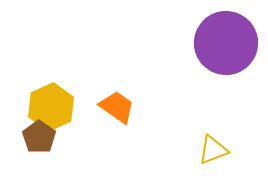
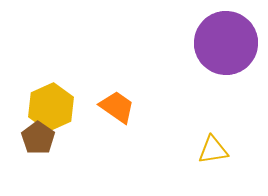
brown pentagon: moved 1 px left, 1 px down
yellow triangle: rotated 12 degrees clockwise
